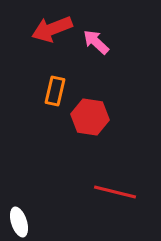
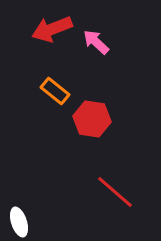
orange rectangle: rotated 64 degrees counterclockwise
red hexagon: moved 2 px right, 2 px down
red line: rotated 27 degrees clockwise
